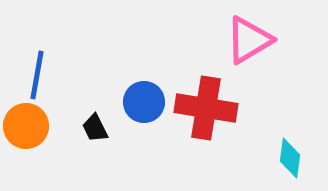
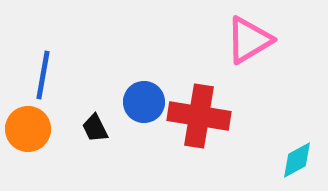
blue line: moved 6 px right
red cross: moved 7 px left, 8 px down
orange circle: moved 2 px right, 3 px down
cyan diamond: moved 7 px right, 2 px down; rotated 54 degrees clockwise
